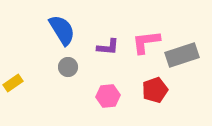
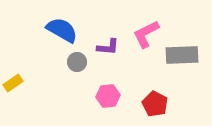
blue semicircle: rotated 28 degrees counterclockwise
pink L-shape: moved 8 px up; rotated 20 degrees counterclockwise
gray rectangle: rotated 16 degrees clockwise
gray circle: moved 9 px right, 5 px up
red pentagon: moved 14 px down; rotated 25 degrees counterclockwise
